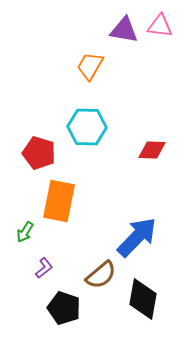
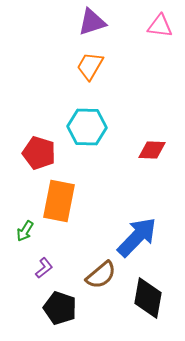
purple triangle: moved 32 px left, 8 px up; rotated 28 degrees counterclockwise
green arrow: moved 1 px up
black diamond: moved 5 px right, 1 px up
black pentagon: moved 4 px left
